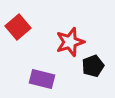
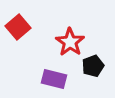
red star: rotated 20 degrees counterclockwise
purple rectangle: moved 12 px right
